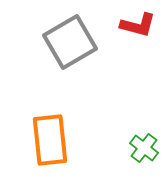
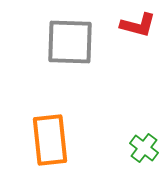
gray square: rotated 32 degrees clockwise
